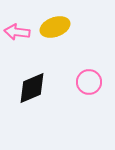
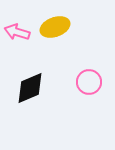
pink arrow: rotated 10 degrees clockwise
black diamond: moved 2 px left
